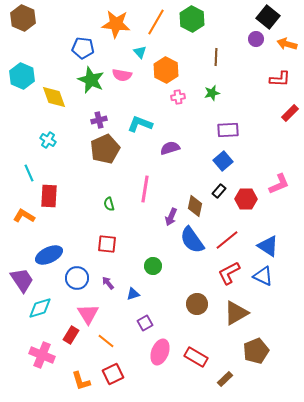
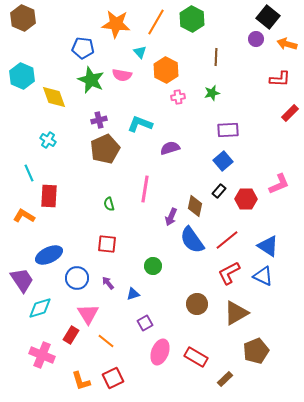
red square at (113, 374): moved 4 px down
